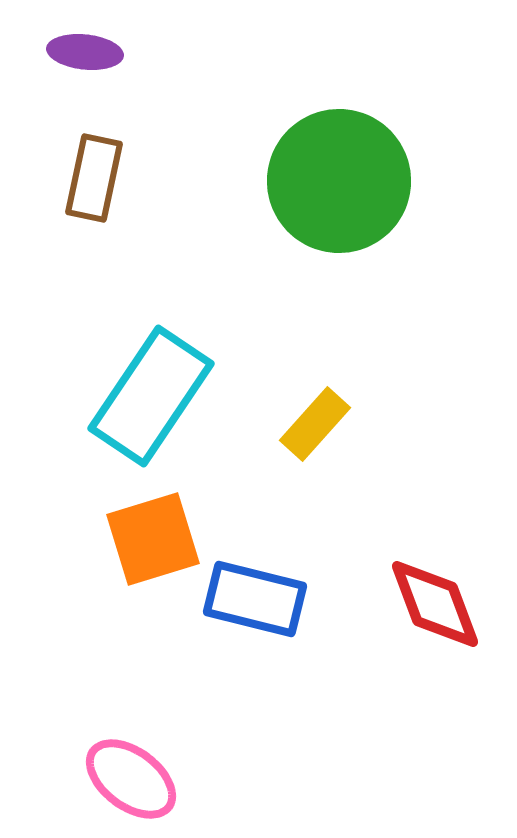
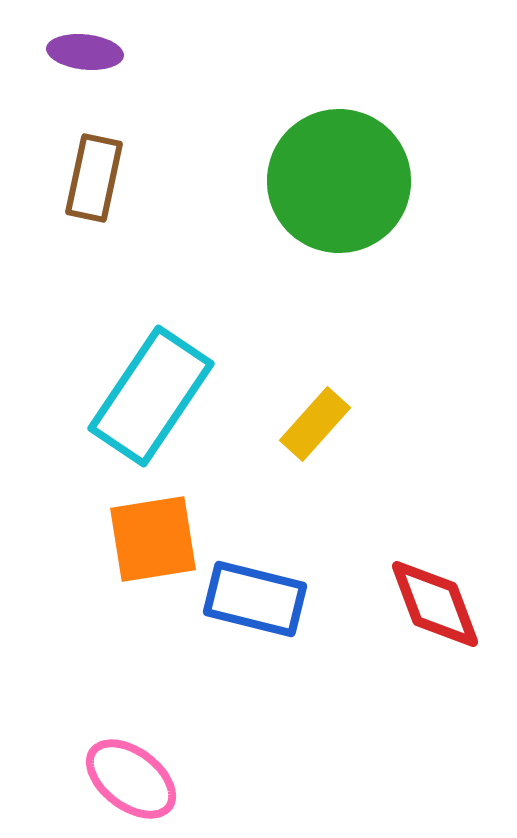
orange square: rotated 8 degrees clockwise
